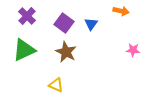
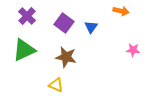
blue triangle: moved 3 px down
brown star: moved 5 px down; rotated 15 degrees counterclockwise
